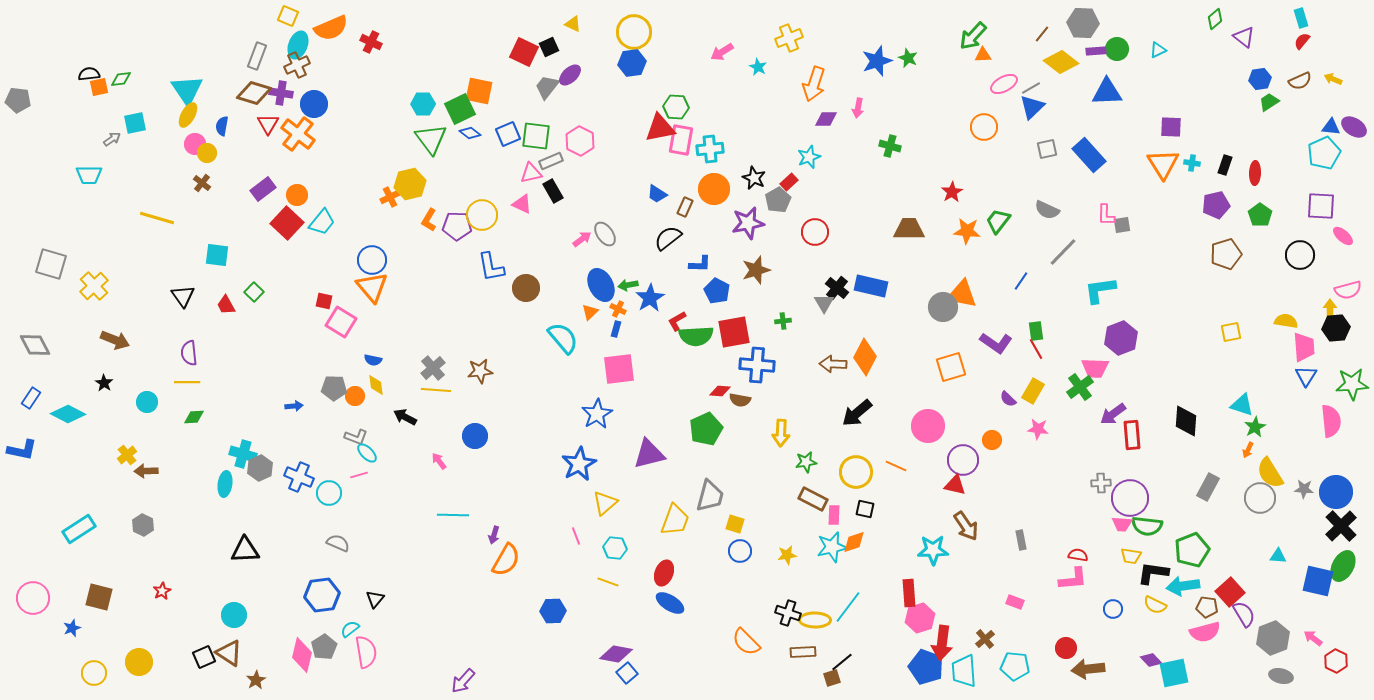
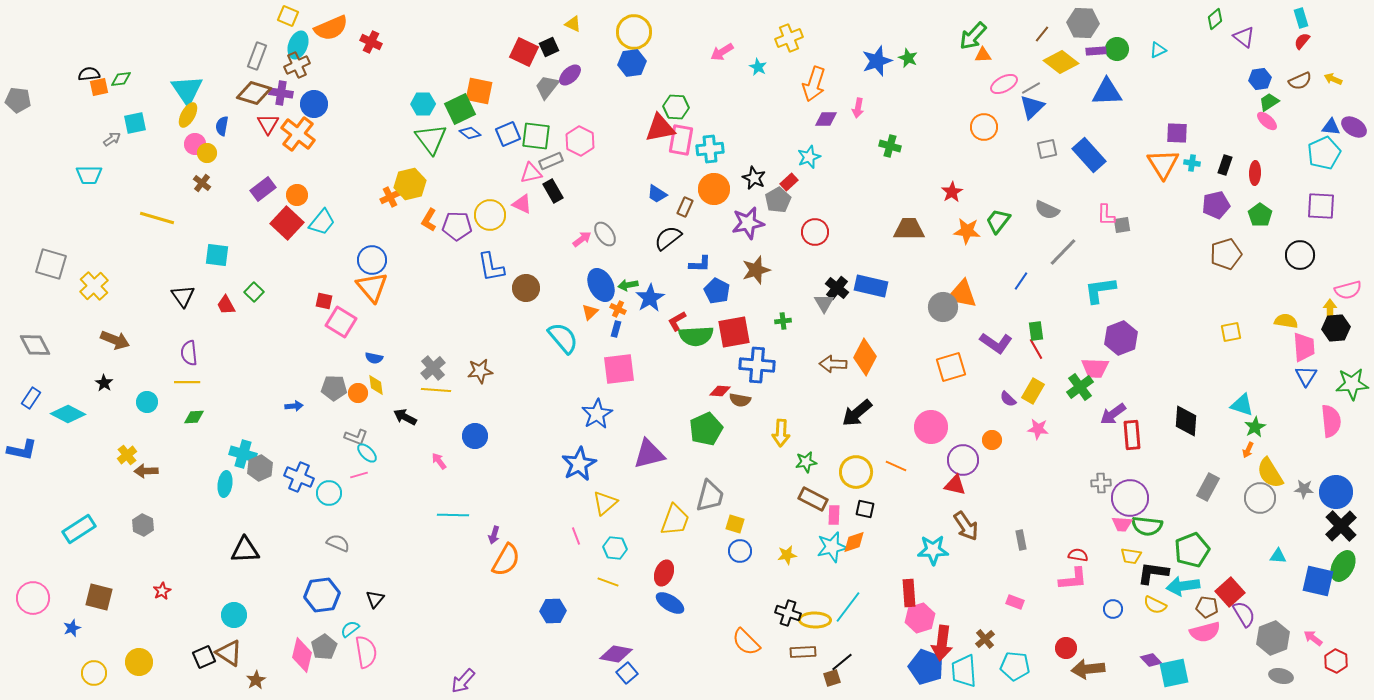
purple square at (1171, 127): moved 6 px right, 6 px down
yellow circle at (482, 215): moved 8 px right
pink ellipse at (1343, 236): moved 76 px left, 115 px up
blue semicircle at (373, 360): moved 1 px right, 2 px up
orange circle at (355, 396): moved 3 px right, 3 px up
pink circle at (928, 426): moved 3 px right, 1 px down
